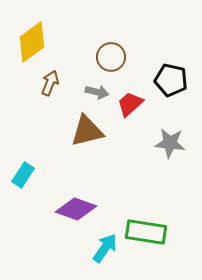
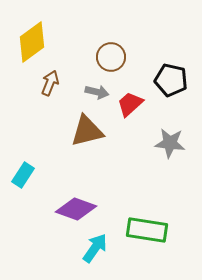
green rectangle: moved 1 px right, 2 px up
cyan arrow: moved 10 px left
